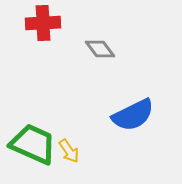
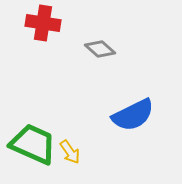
red cross: rotated 12 degrees clockwise
gray diamond: rotated 12 degrees counterclockwise
yellow arrow: moved 1 px right, 1 px down
